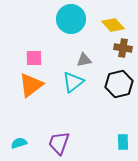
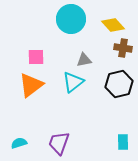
pink square: moved 2 px right, 1 px up
